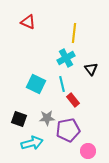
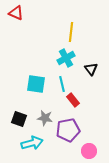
red triangle: moved 12 px left, 9 px up
yellow line: moved 3 px left, 1 px up
cyan square: rotated 18 degrees counterclockwise
gray star: moved 2 px left; rotated 14 degrees clockwise
pink circle: moved 1 px right
